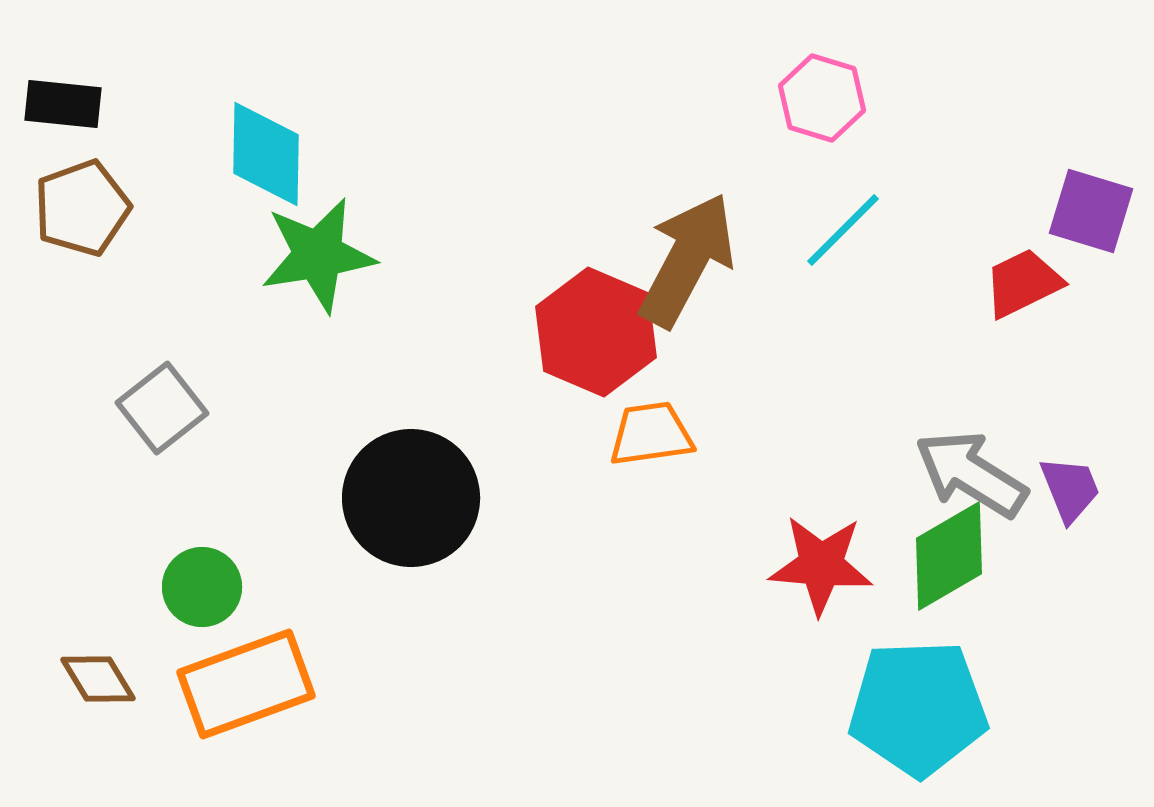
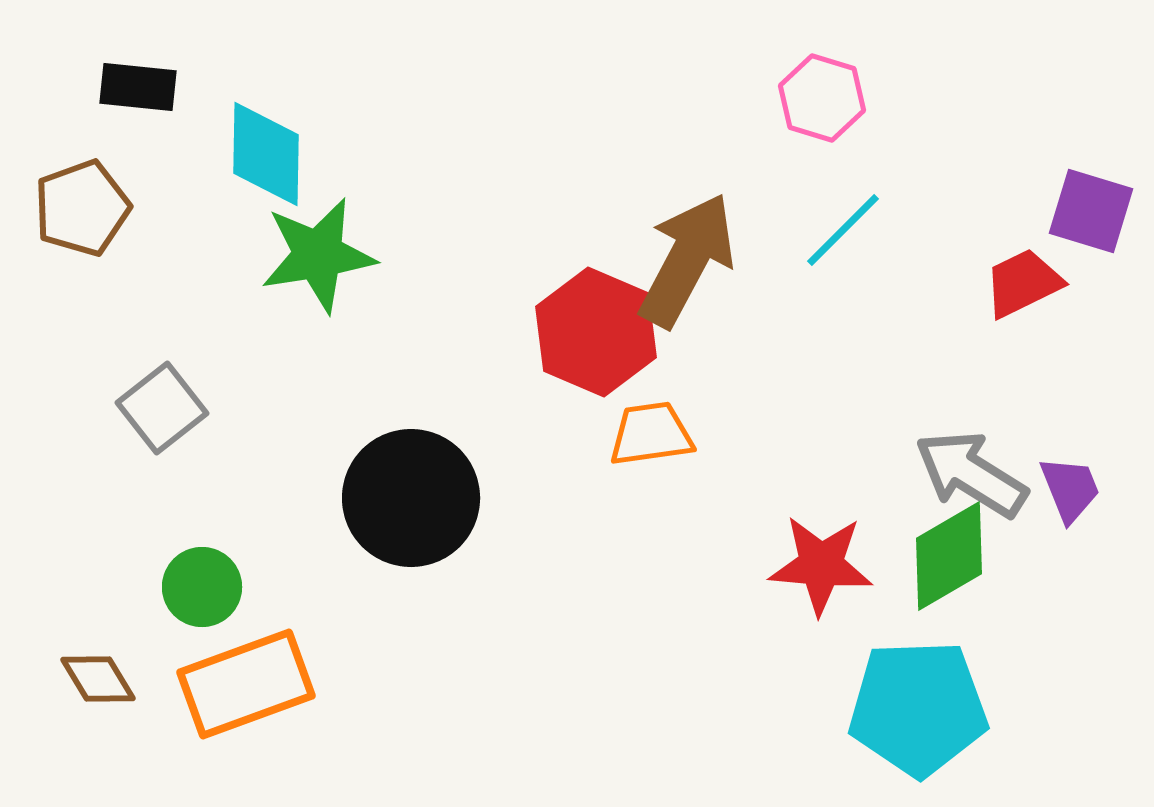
black rectangle: moved 75 px right, 17 px up
